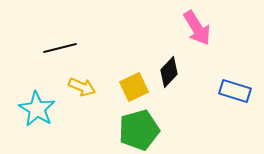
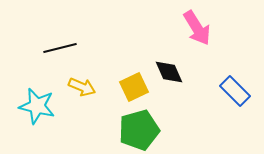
black diamond: rotated 68 degrees counterclockwise
blue rectangle: rotated 28 degrees clockwise
cyan star: moved 3 px up; rotated 18 degrees counterclockwise
